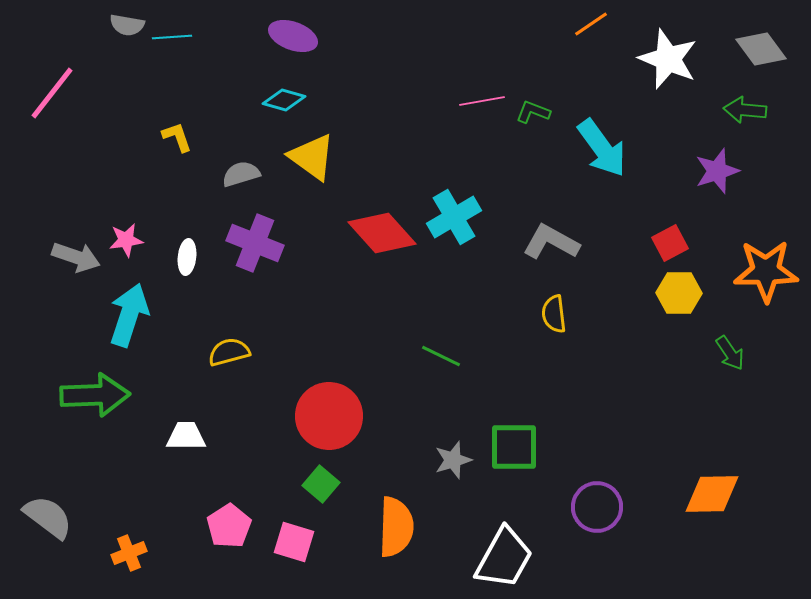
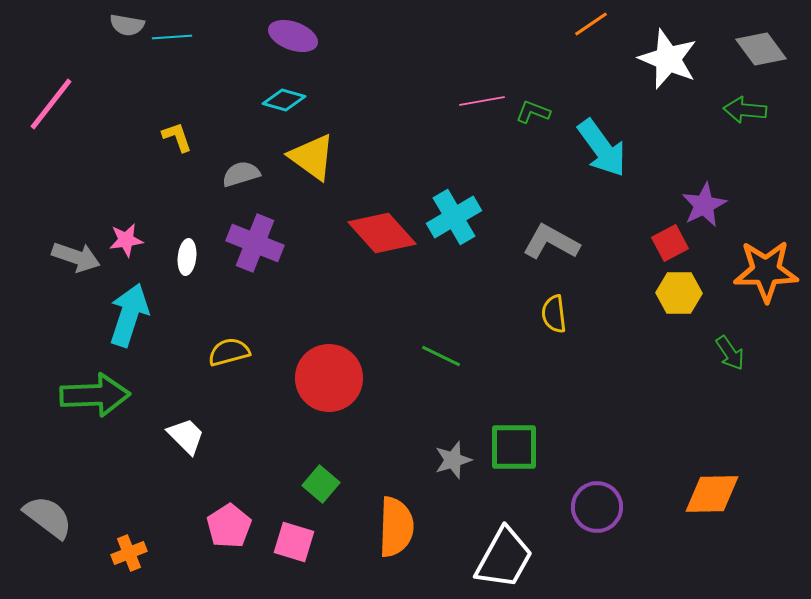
pink line at (52, 93): moved 1 px left, 11 px down
purple star at (717, 171): moved 13 px left, 34 px down; rotated 9 degrees counterclockwise
red circle at (329, 416): moved 38 px up
white trapezoid at (186, 436): rotated 45 degrees clockwise
